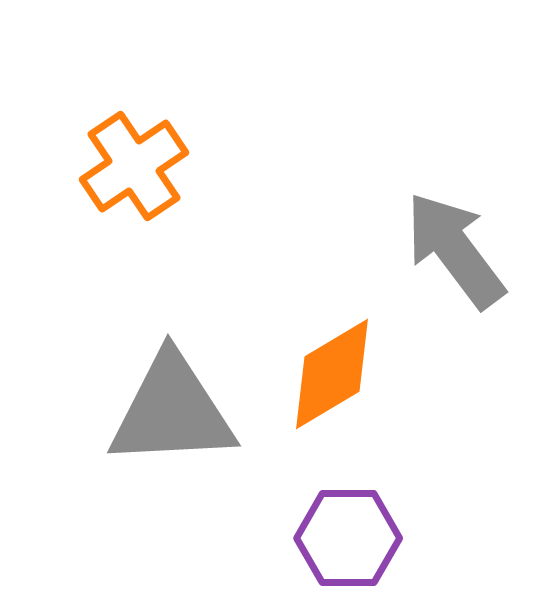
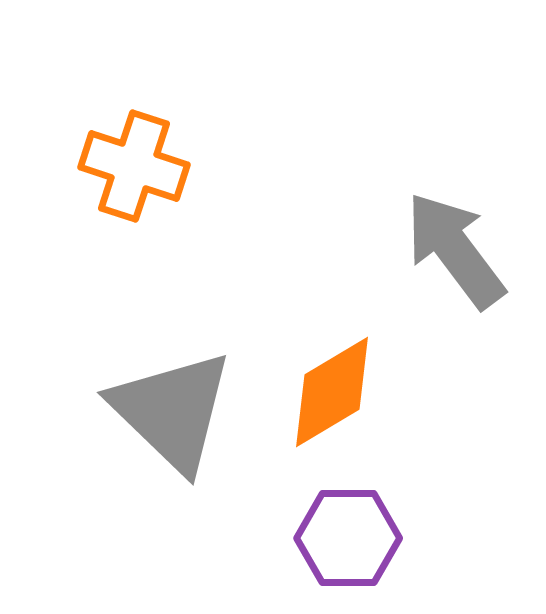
orange cross: rotated 38 degrees counterclockwise
orange diamond: moved 18 px down
gray triangle: rotated 47 degrees clockwise
